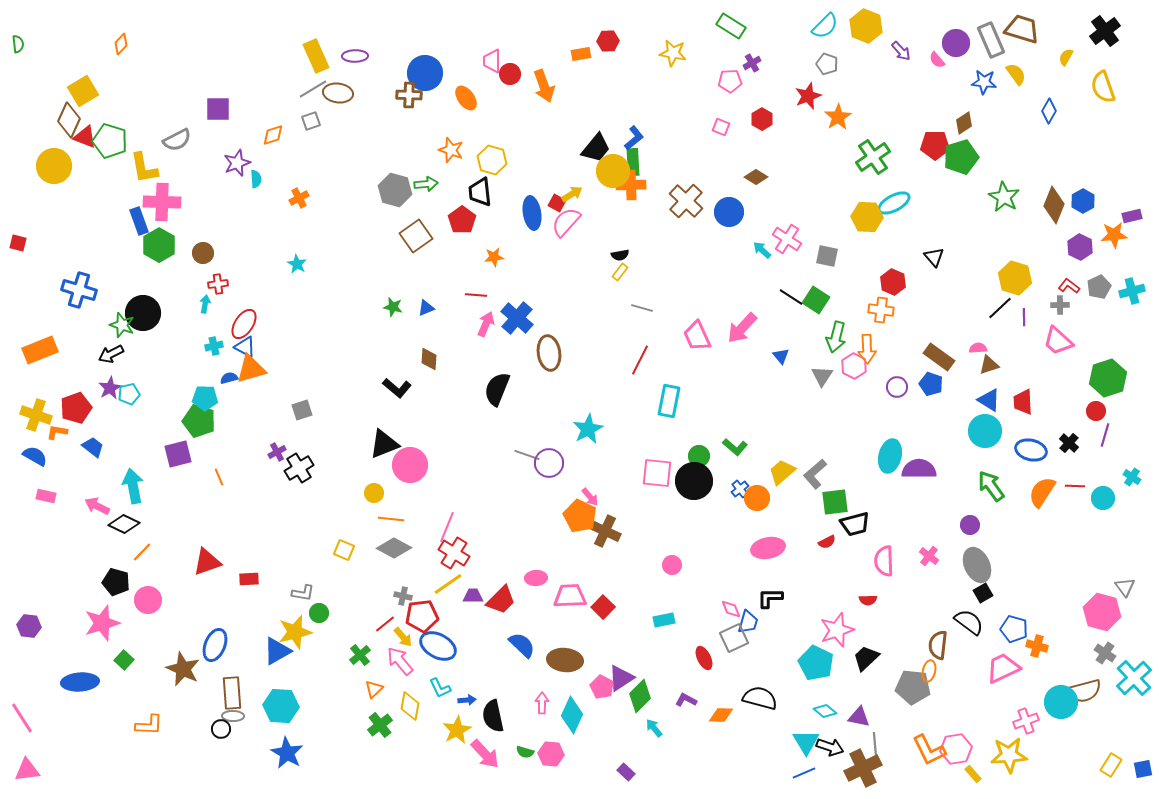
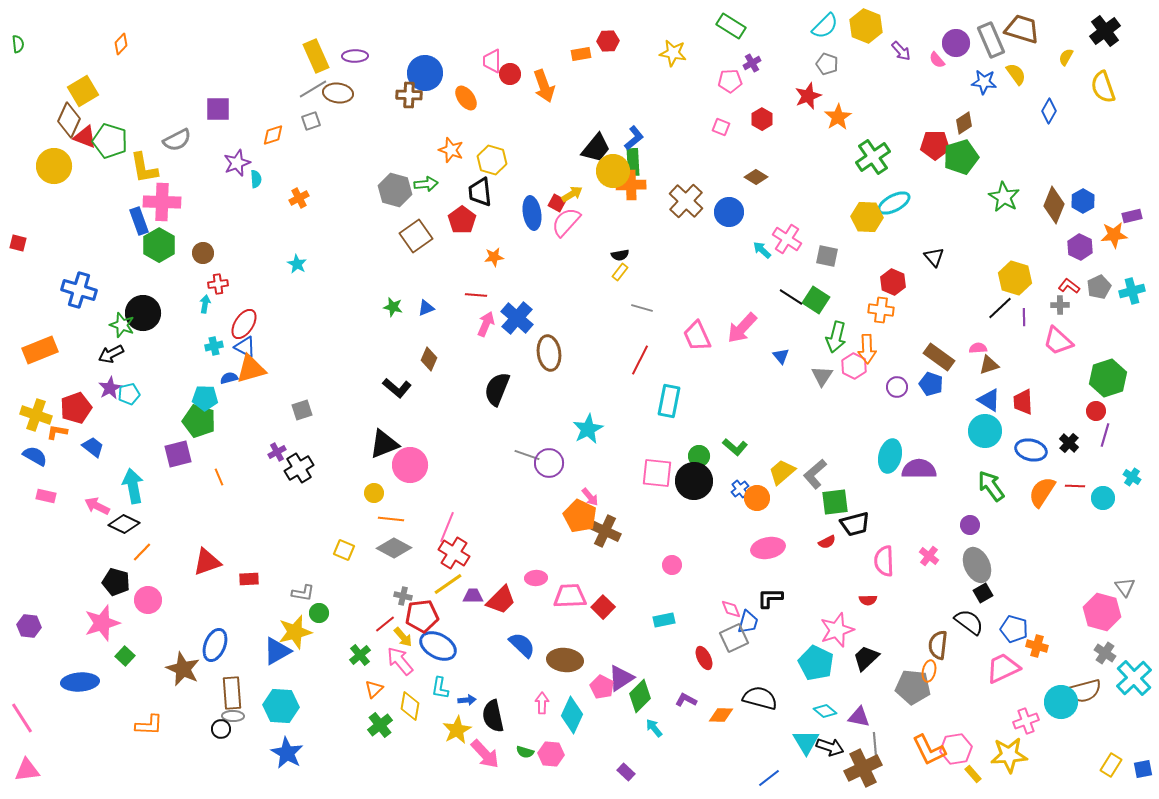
brown diamond at (429, 359): rotated 20 degrees clockwise
green square at (124, 660): moved 1 px right, 4 px up
cyan L-shape at (440, 688): rotated 35 degrees clockwise
blue line at (804, 773): moved 35 px left, 5 px down; rotated 15 degrees counterclockwise
